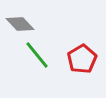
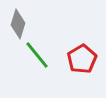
gray diamond: moved 2 px left; rotated 60 degrees clockwise
